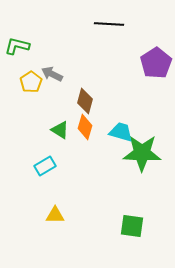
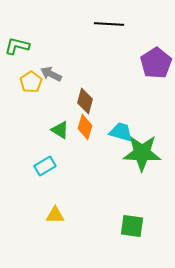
gray arrow: moved 1 px left
